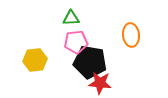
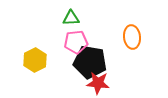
orange ellipse: moved 1 px right, 2 px down
yellow hexagon: rotated 20 degrees counterclockwise
red star: moved 2 px left
